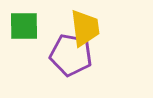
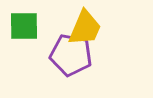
yellow trapezoid: rotated 30 degrees clockwise
